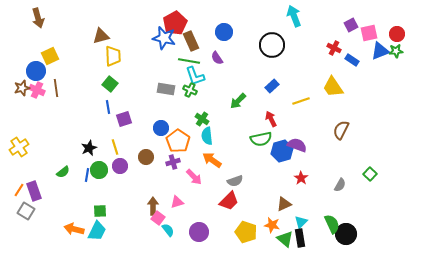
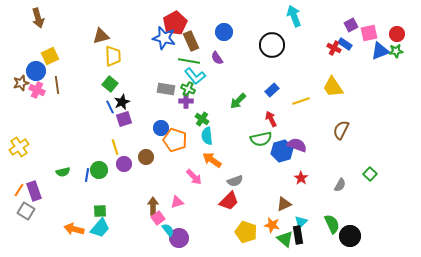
blue rectangle at (352, 60): moved 7 px left, 16 px up
cyan L-shape at (195, 76): rotated 20 degrees counterclockwise
blue rectangle at (272, 86): moved 4 px down
brown star at (22, 88): moved 1 px left, 5 px up
brown line at (56, 88): moved 1 px right, 3 px up
green cross at (190, 90): moved 2 px left, 1 px up
blue line at (108, 107): moved 2 px right; rotated 16 degrees counterclockwise
orange pentagon at (178, 141): moved 3 px left, 1 px up; rotated 15 degrees counterclockwise
black star at (89, 148): moved 33 px right, 46 px up
purple cross at (173, 162): moved 13 px right, 61 px up; rotated 16 degrees clockwise
purple circle at (120, 166): moved 4 px right, 2 px up
green semicircle at (63, 172): rotated 24 degrees clockwise
pink square at (158, 218): rotated 16 degrees clockwise
cyan trapezoid at (97, 231): moved 3 px right, 3 px up; rotated 15 degrees clockwise
purple circle at (199, 232): moved 20 px left, 6 px down
black circle at (346, 234): moved 4 px right, 2 px down
black rectangle at (300, 238): moved 2 px left, 3 px up
